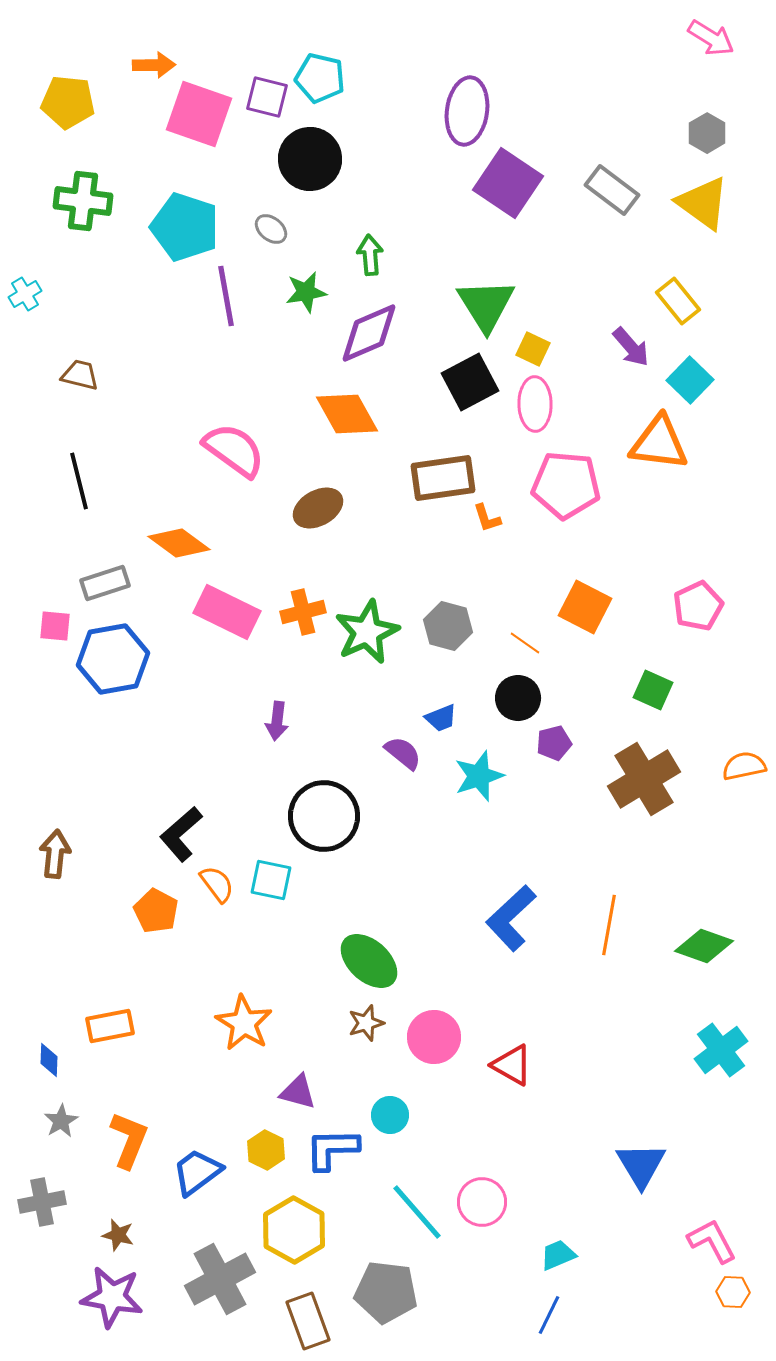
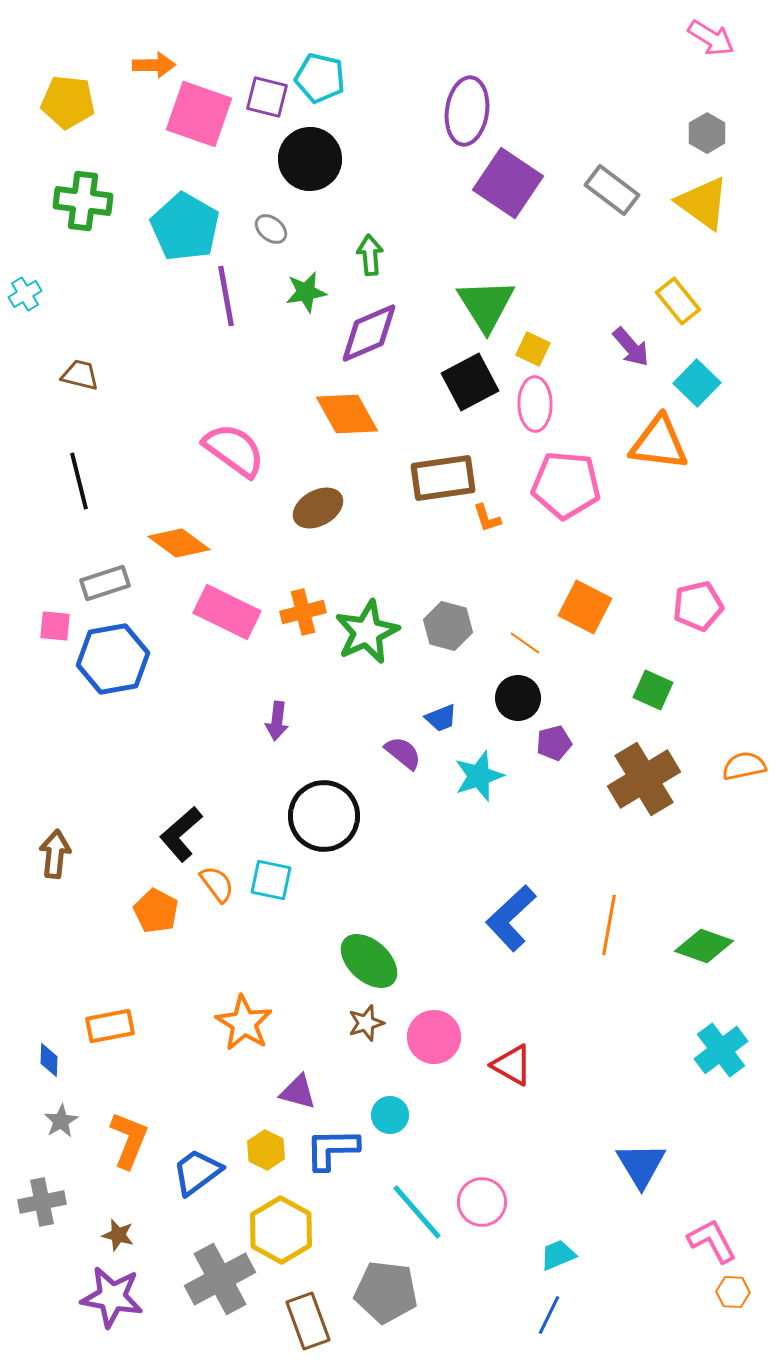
cyan pentagon at (185, 227): rotated 12 degrees clockwise
cyan square at (690, 380): moved 7 px right, 3 px down
pink pentagon at (698, 606): rotated 12 degrees clockwise
yellow hexagon at (294, 1230): moved 13 px left
